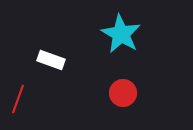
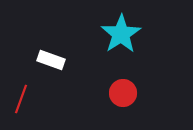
cyan star: rotated 9 degrees clockwise
red line: moved 3 px right
